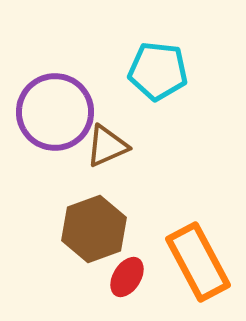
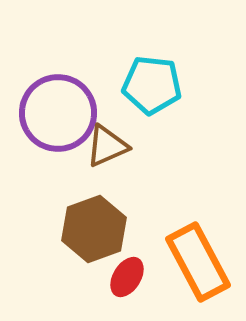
cyan pentagon: moved 6 px left, 14 px down
purple circle: moved 3 px right, 1 px down
